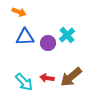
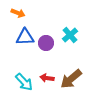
orange arrow: moved 1 px left, 1 px down
cyan cross: moved 3 px right
purple circle: moved 2 px left
brown arrow: moved 2 px down
